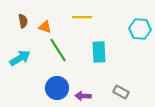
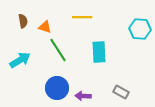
cyan arrow: moved 2 px down
